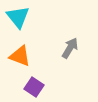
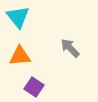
gray arrow: rotated 75 degrees counterclockwise
orange triangle: rotated 25 degrees counterclockwise
